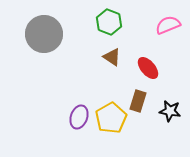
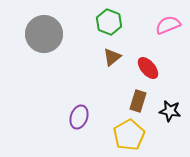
brown triangle: rotated 48 degrees clockwise
yellow pentagon: moved 18 px right, 17 px down
